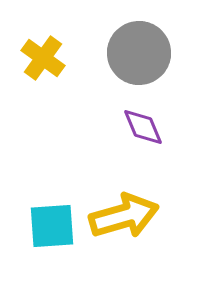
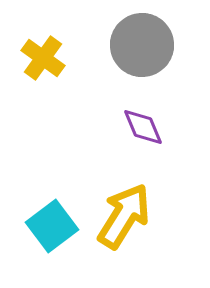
gray circle: moved 3 px right, 8 px up
yellow arrow: rotated 42 degrees counterclockwise
cyan square: rotated 33 degrees counterclockwise
